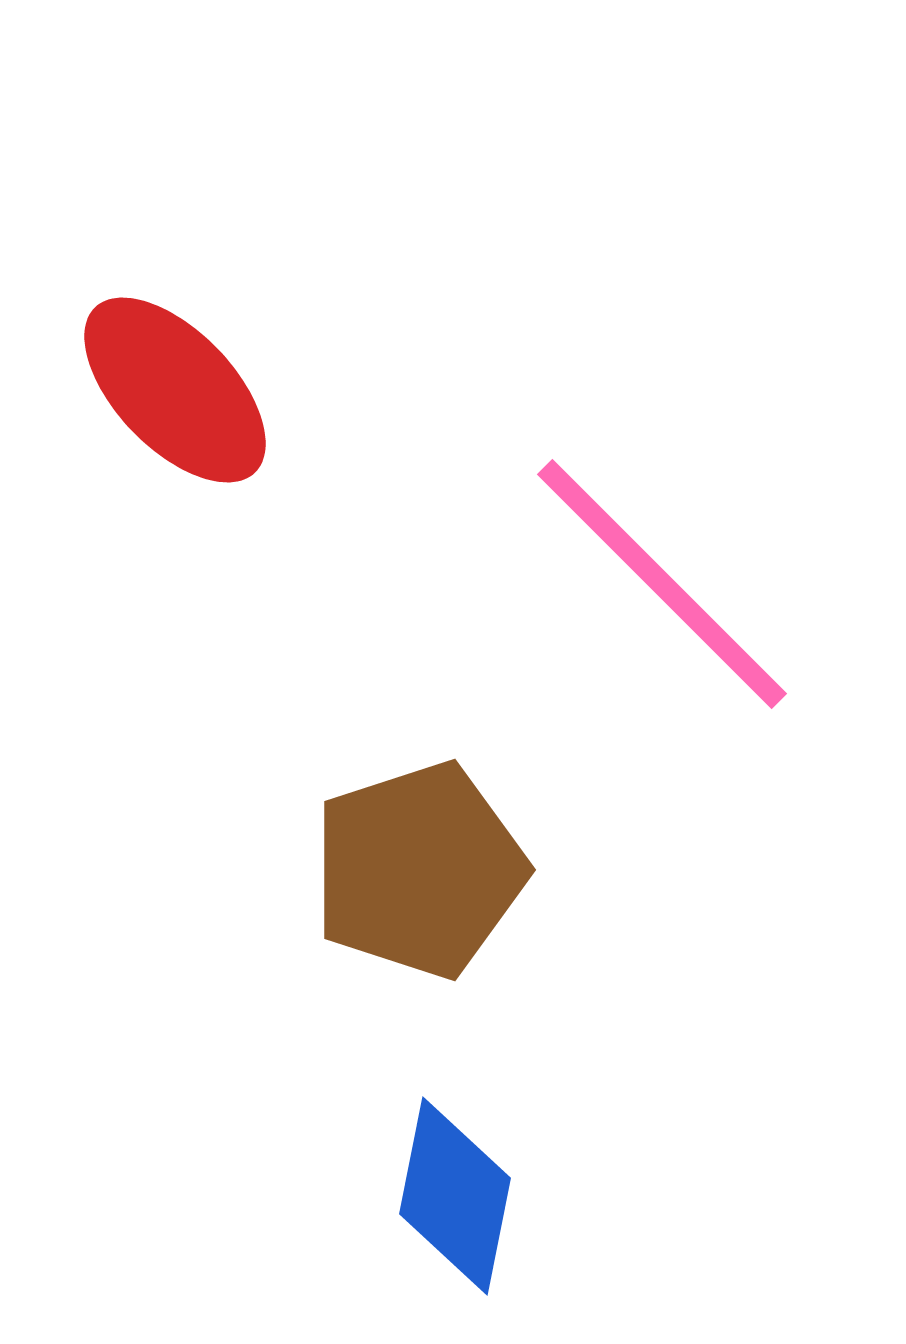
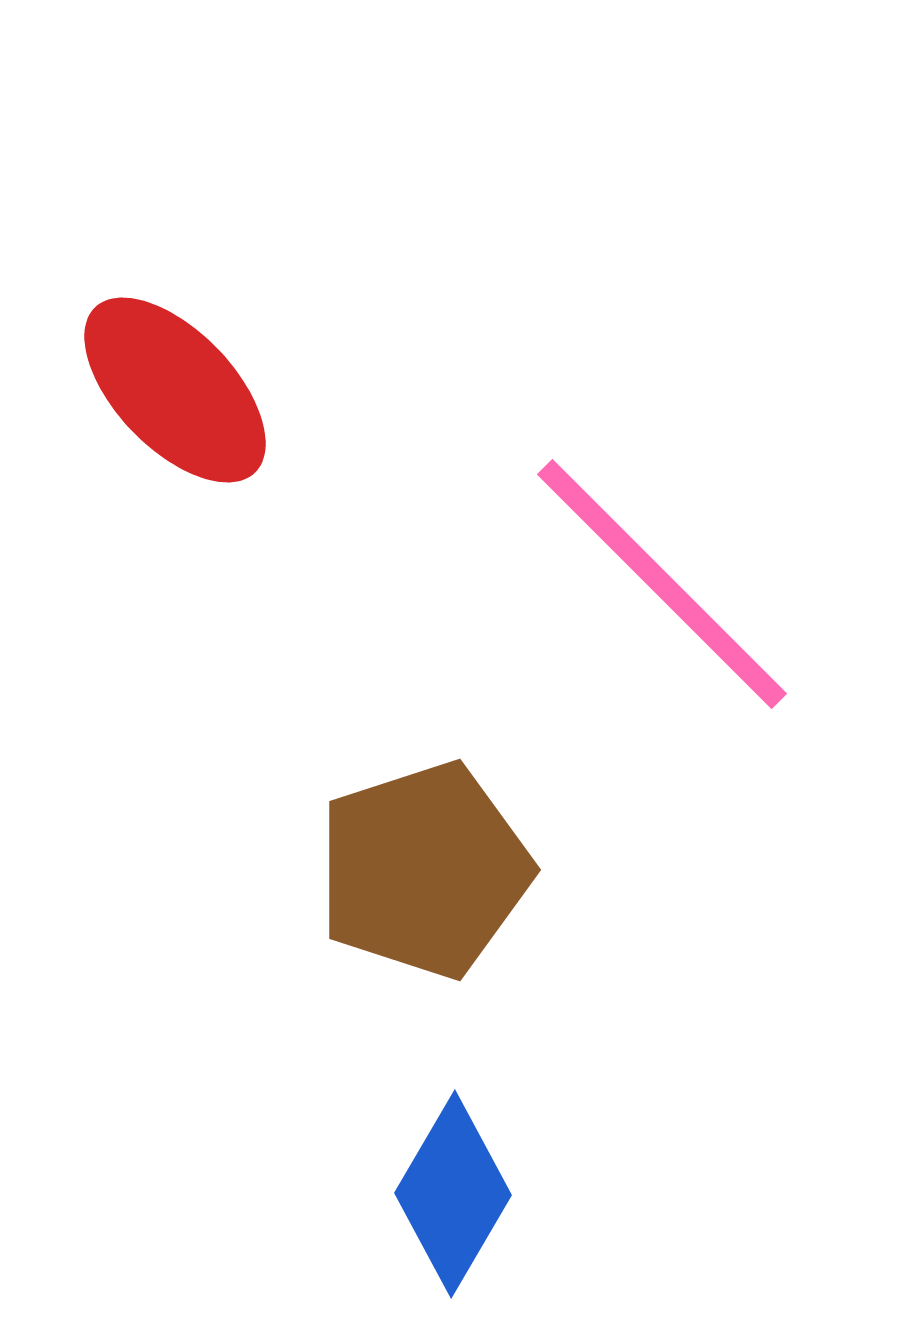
brown pentagon: moved 5 px right
blue diamond: moved 2 px left, 2 px up; rotated 19 degrees clockwise
